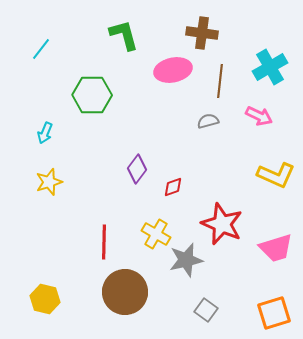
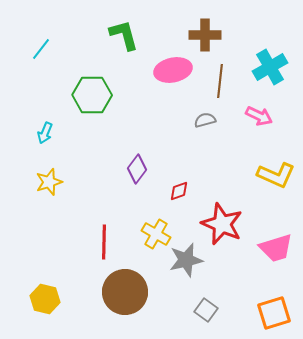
brown cross: moved 3 px right, 2 px down; rotated 8 degrees counterclockwise
gray semicircle: moved 3 px left, 1 px up
red diamond: moved 6 px right, 4 px down
